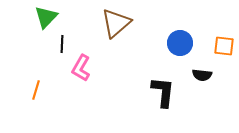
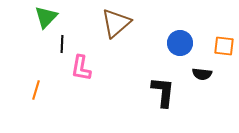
pink L-shape: rotated 20 degrees counterclockwise
black semicircle: moved 1 px up
